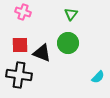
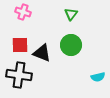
green circle: moved 3 px right, 2 px down
cyan semicircle: rotated 32 degrees clockwise
